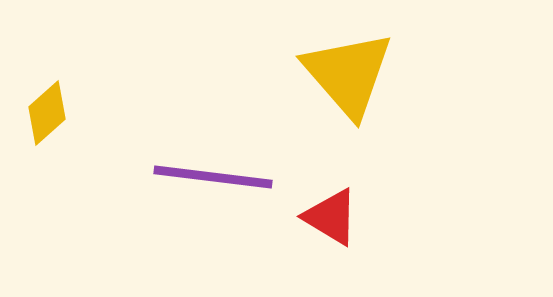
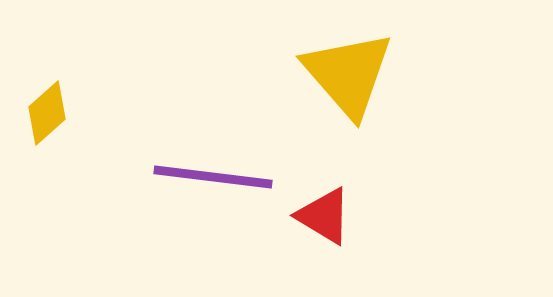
red triangle: moved 7 px left, 1 px up
